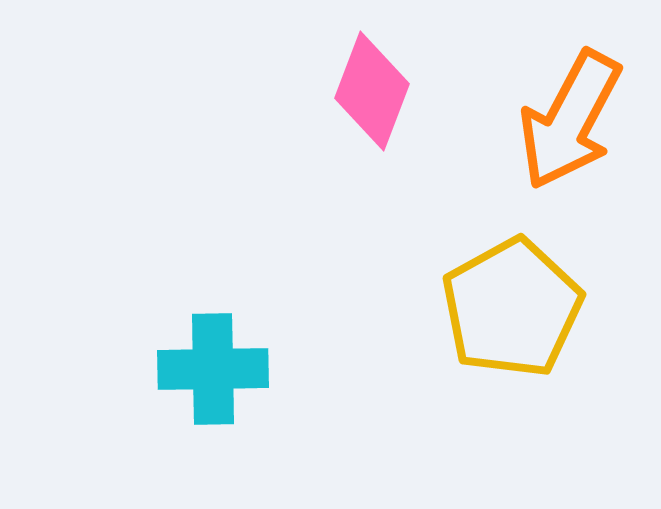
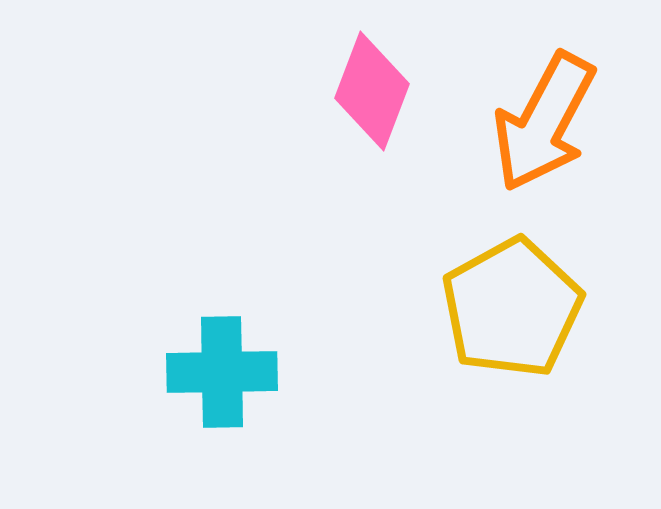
orange arrow: moved 26 px left, 2 px down
cyan cross: moved 9 px right, 3 px down
